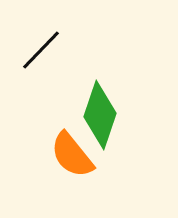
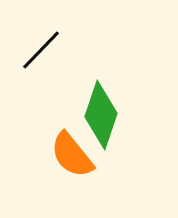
green diamond: moved 1 px right
